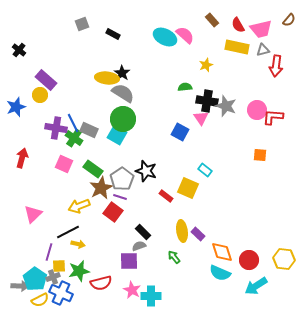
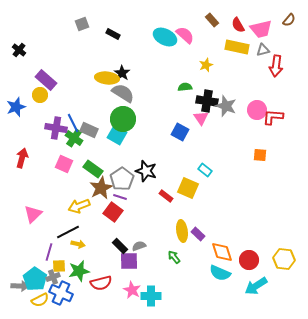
black rectangle at (143, 232): moved 23 px left, 14 px down
